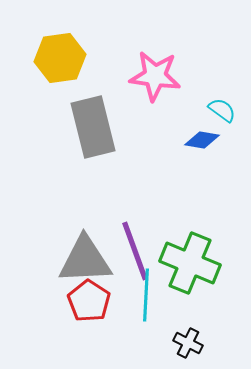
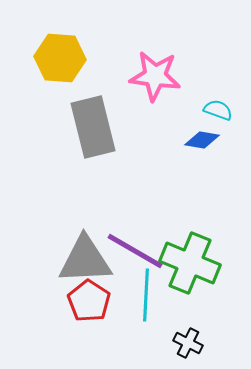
yellow hexagon: rotated 12 degrees clockwise
cyan semicircle: moved 4 px left; rotated 16 degrees counterclockwise
purple line: rotated 40 degrees counterclockwise
